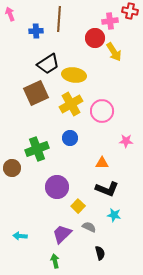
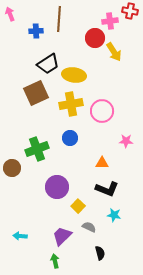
yellow cross: rotated 20 degrees clockwise
purple trapezoid: moved 2 px down
